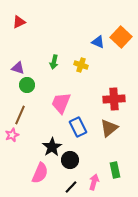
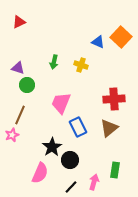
green rectangle: rotated 21 degrees clockwise
